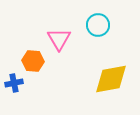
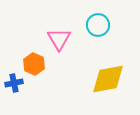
orange hexagon: moved 1 px right, 3 px down; rotated 20 degrees clockwise
yellow diamond: moved 3 px left
